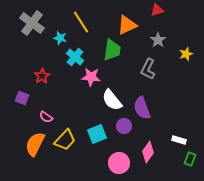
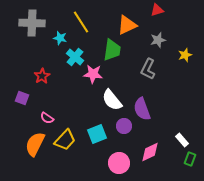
gray cross: rotated 35 degrees counterclockwise
gray star: rotated 21 degrees clockwise
yellow star: moved 1 px left, 1 px down
pink star: moved 2 px right, 3 px up
purple semicircle: moved 1 px down
pink semicircle: moved 1 px right, 1 px down
white rectangle: moved 3 px right; rotated 32 degrees clockwise
pink diamond: moved 2 px right; rotated 30 degrees clockwise
